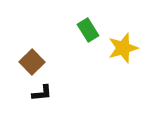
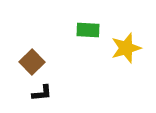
green rectangle: rotated 55 degrees counterclockwise
yellow star: moved 3 px right
